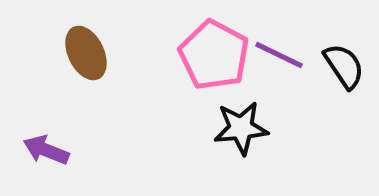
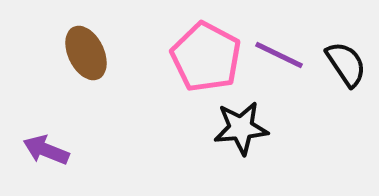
pink pentagon: moved 8 px left, 2 px down
black semicircle: moved 2 px right, 2 px up
